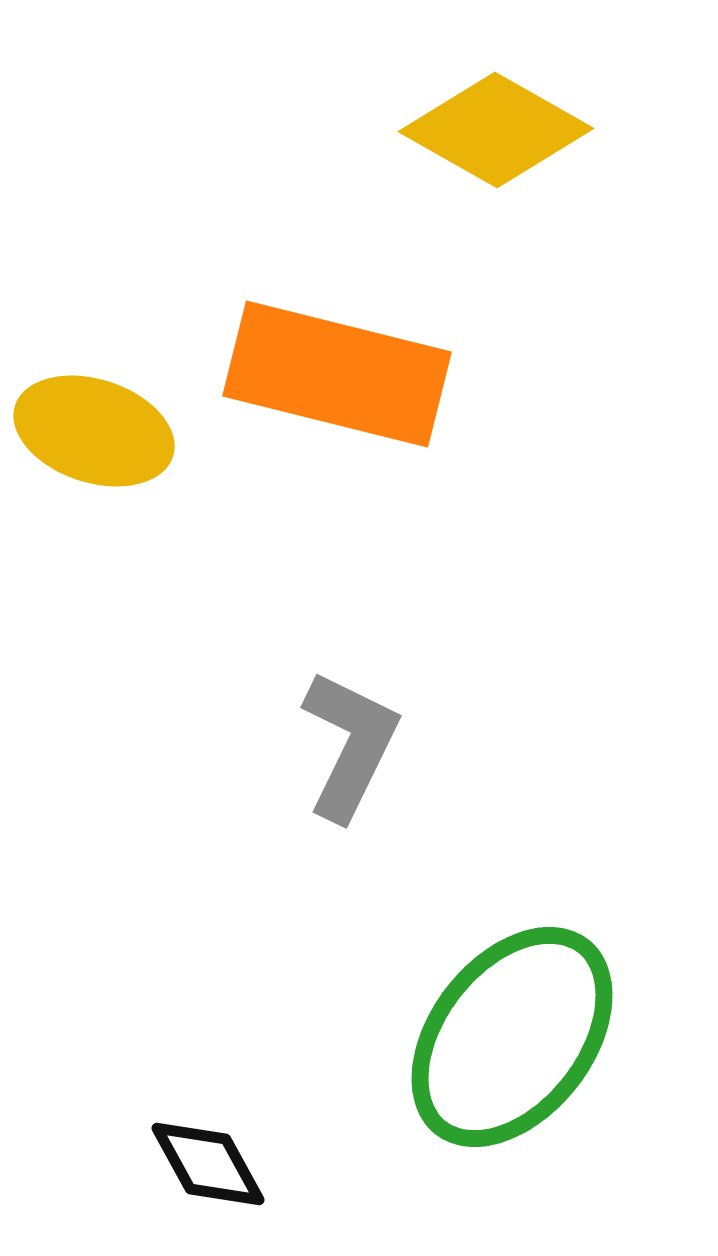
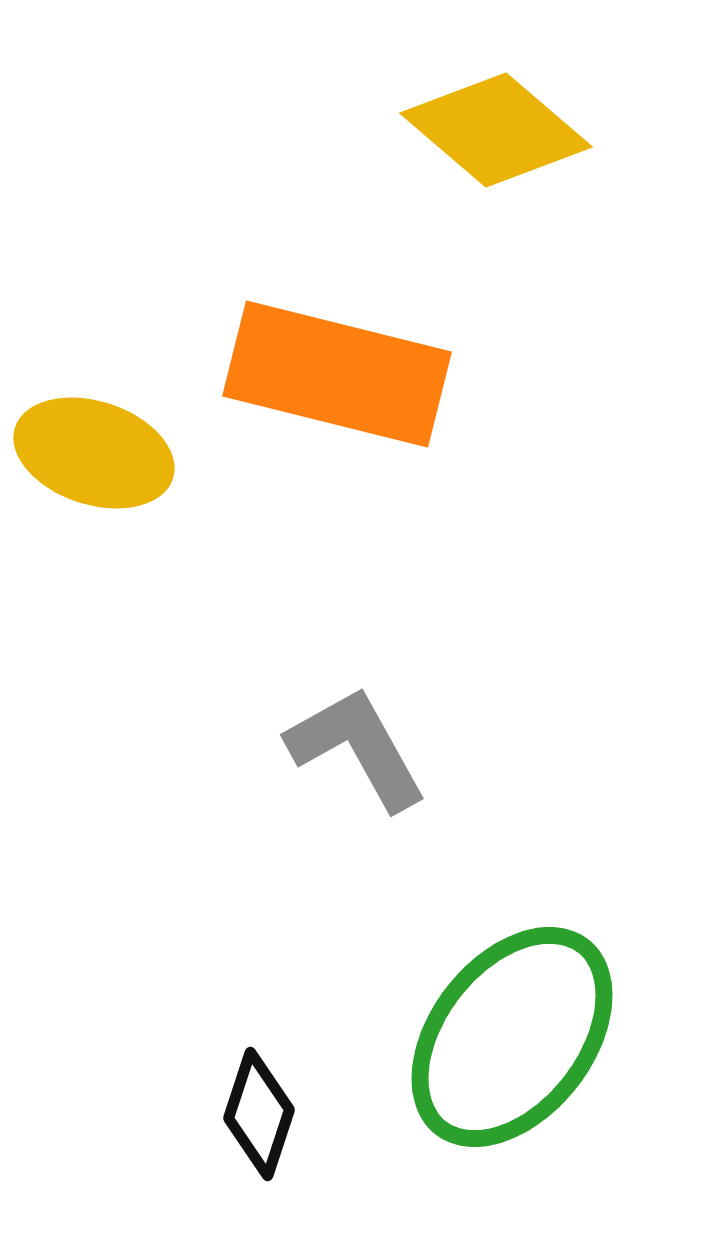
yellow diamond: rotated 11 degrees clockwise
yellow ellipse: moved 22 px down
gray L-shape: moved 7 px right, 3 px down; rotated 55 degrees counterclockwise
black diamond: moved 51 px right, 50 px up; rotated 47 degrees clockwise
